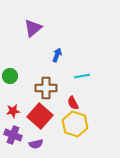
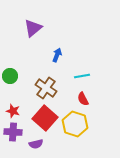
brown cross: rotated 35 degrees clockwise
red semicircle: moved 10 px right, 4 px up
red star: rotated 24 degrees clockwise
red square: moved 5 px right, 2 px down
purple cross: moved 3 px up; rotated 18 degrees counterclockwise
